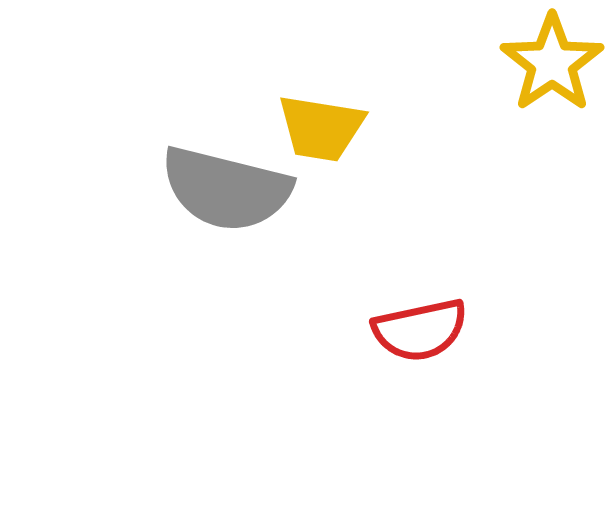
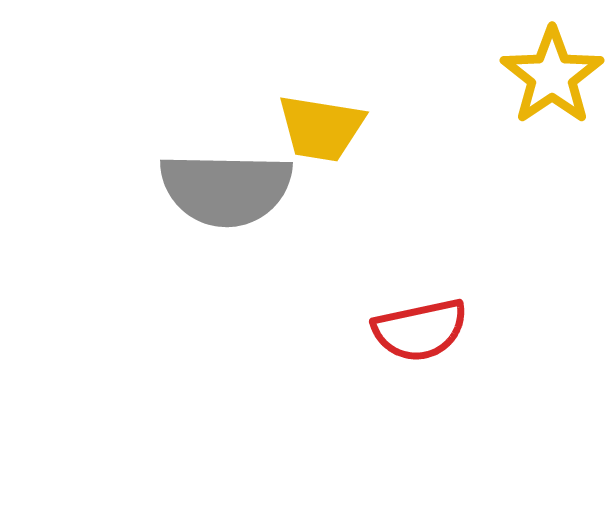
yellow star: moved 13 px down
gray semicircle: rotated 13 degrees counterclockwise
